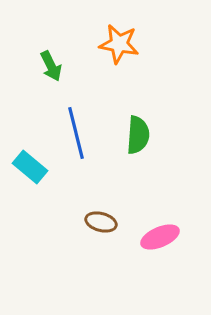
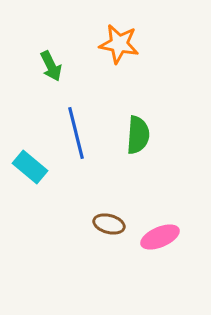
brown ellipse: moved 8 px right, 2 px down
